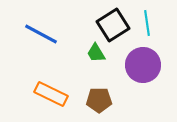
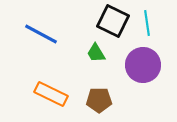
black square: moved 4 px up; rotated 32 degrees counterclockwise
